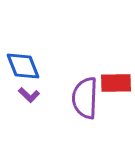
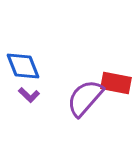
red rectangle: rotated 12 degrees clockwise
purple semicircle: rotated 39 degrees clockwise
